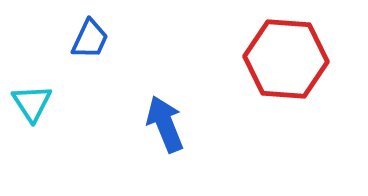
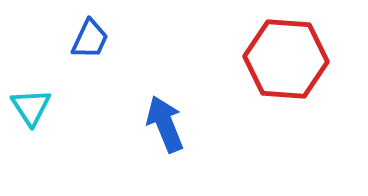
cyan triangle: moved 1 px left, 4 px down
